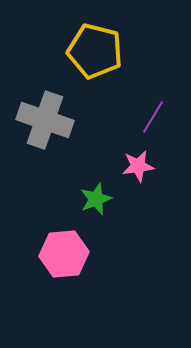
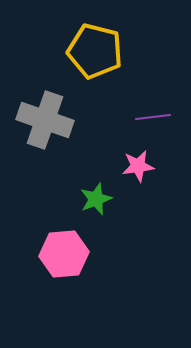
purple line: rotated 52 degrees clockwise
